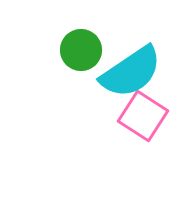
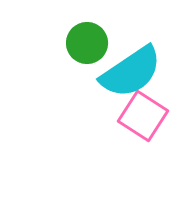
green circle: moved 6 px right, 7 px up
